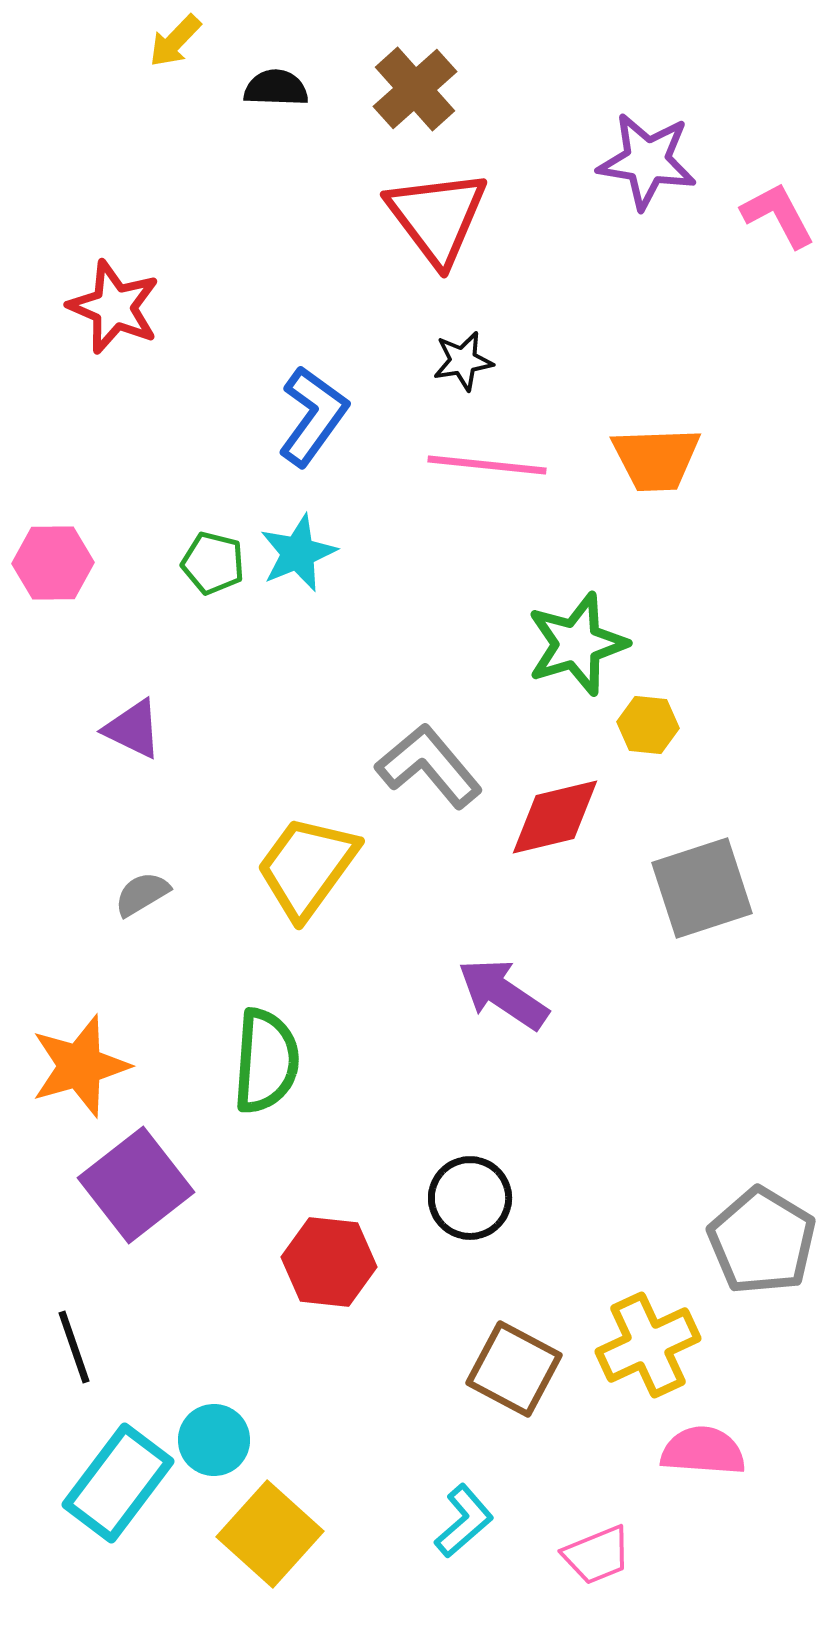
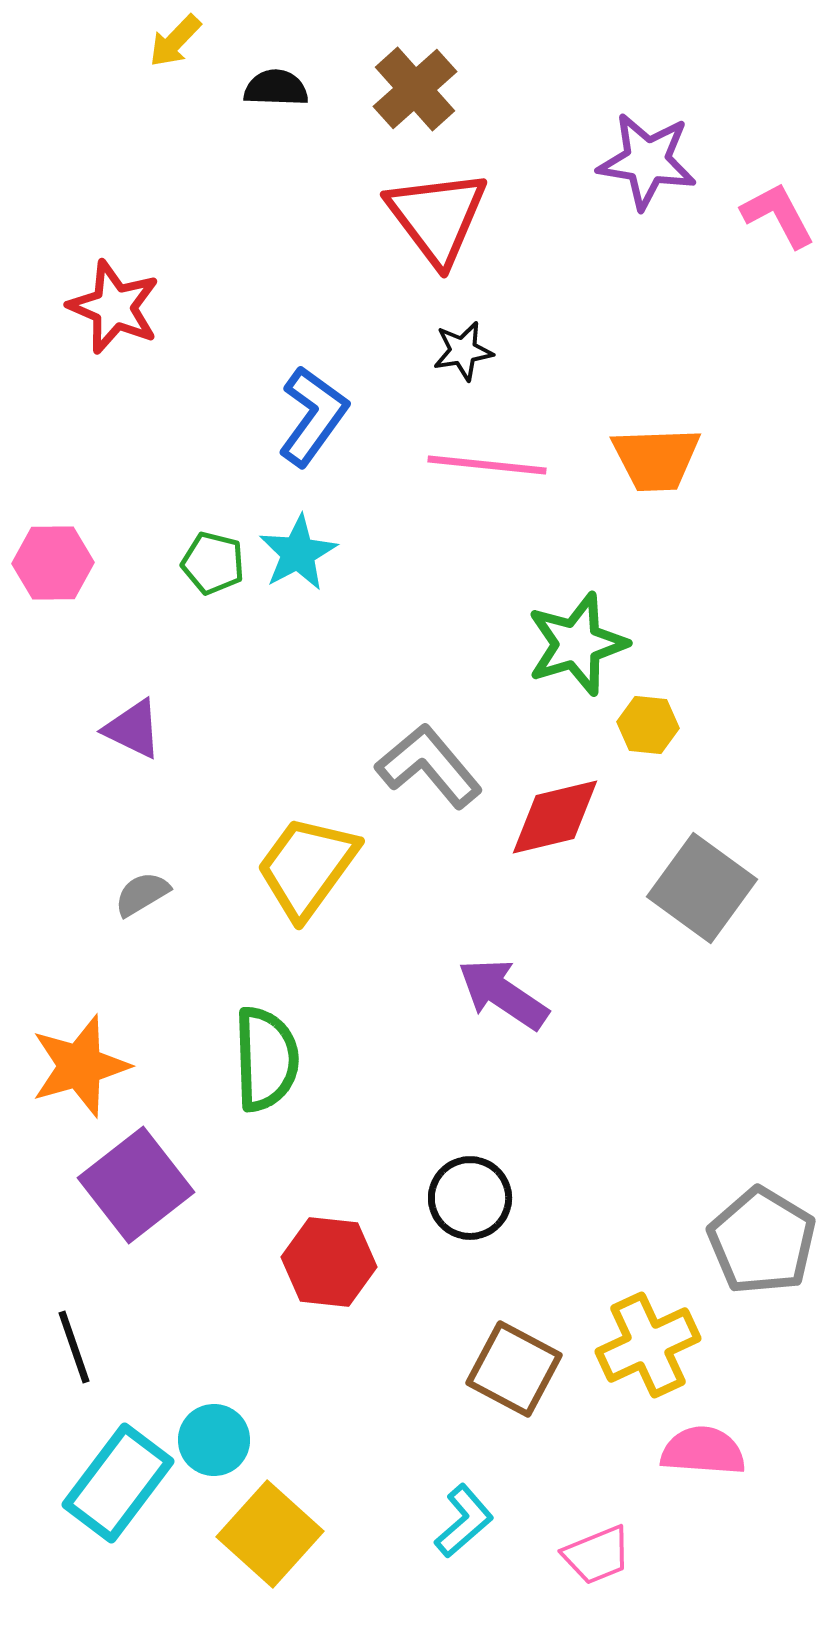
black star: moved 10 px up
cyan star: rotated 6 degrees counterclockwise
gray square: rotated 36 degrees counterclockwise
green semicircle: moved 2 px up; rotated 6 degrees counterclockwise
